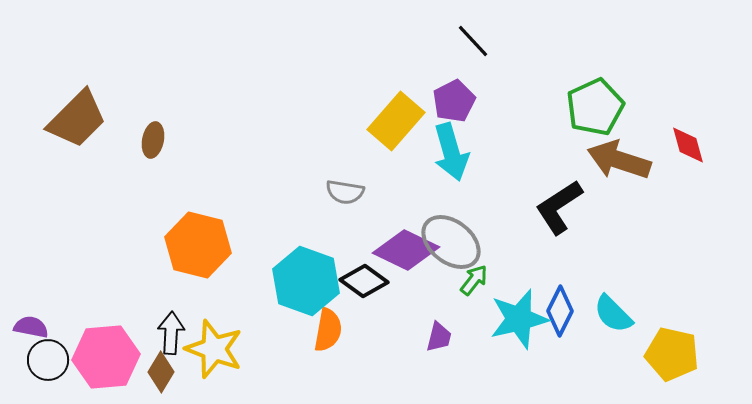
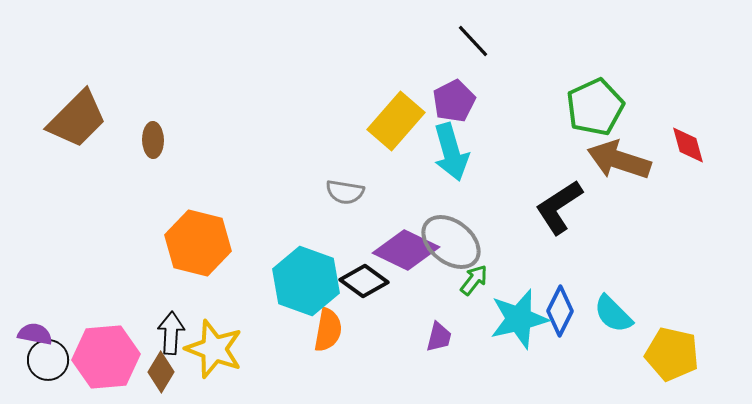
brown ellipse: rotated 12 degrees counterclockwise
orange hexagon: moved 2 px up
purple semicircle: moved 4 px right, 7 px down
